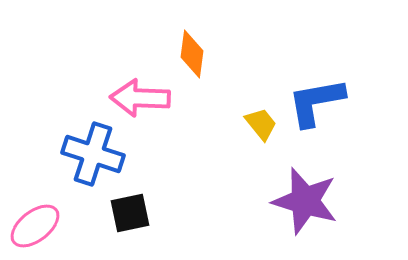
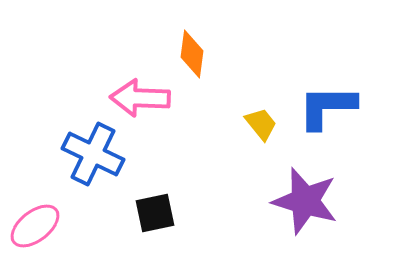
blue L-shape: moved 11 px right, 5 px down; rotated 10 degrees clockwise
blue cross: rotated 8 degrees clockwise
black square: moved 25 px right
